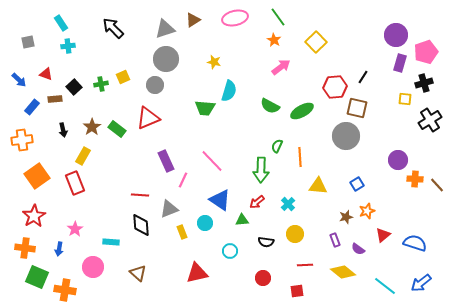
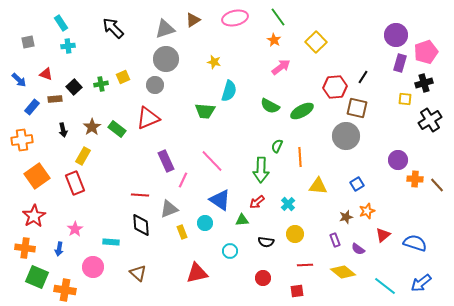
green trapezoid at (205, 108): moved 3 px down
